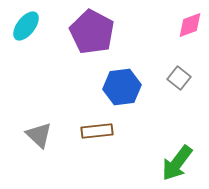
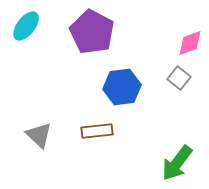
pink diamond: moved 18 px down
